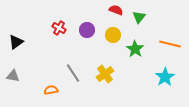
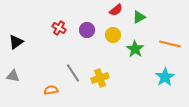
red semicircle: rotated 120 degrees clockwise
green triangle: rotated 24 degrees clockwise
yellow cross: moved 5 px left, 4 px down; rotated 18 degrees clockwise
